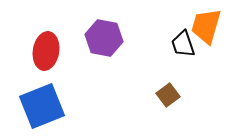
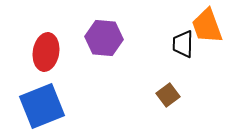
orange trapezoid: moved 1 px right; rotated 36 degrees counterclockwise
purple hexagon: rotated 6 degrees counterclockwise
black trapezoid: rotated 20 degrees clockwise
red ellipse: moved 1 px down
